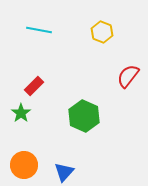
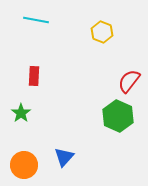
cyan line: moved 3 px left, 10 px up
red semicircle: moved 1 px right, 5 px down
red rectangle: moved 10 px up; rotated 42 degrees counterclockwise
green hexagon: moved 34 px right
blue triangle: moved 15 px up
